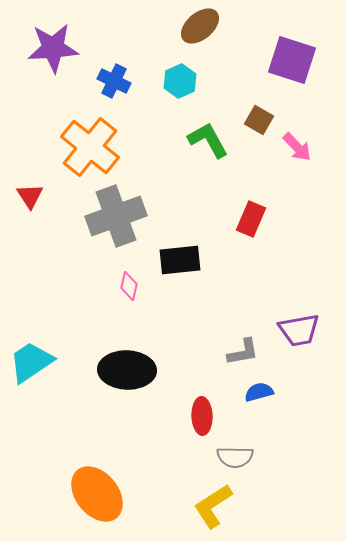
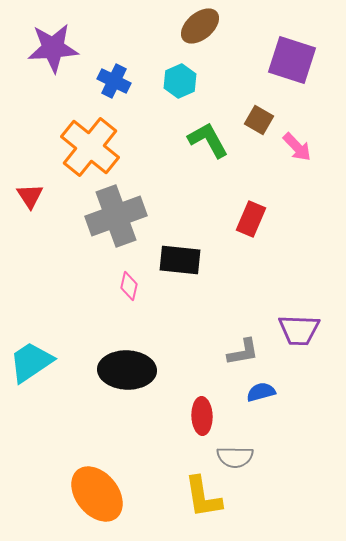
black rectangle: rotated 12 degrees clockwise
purple trapezoid: rotated 12 degrees clockwise
blue semicircle: moved 2 px right
yellow L-shape: moved 10 px left, 9 px up; rotated 66 degrees counterclockwise
